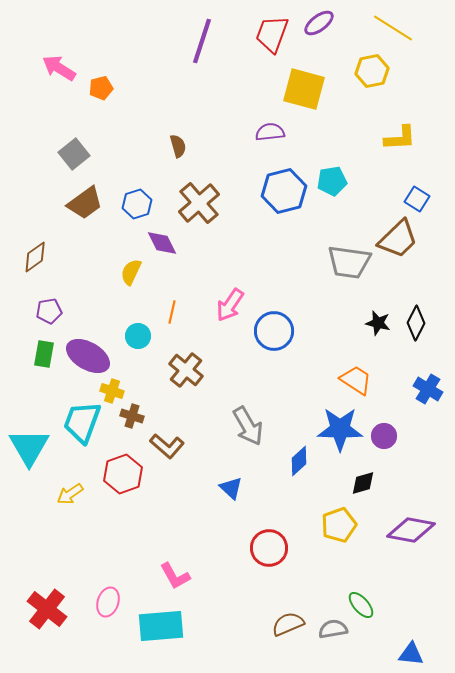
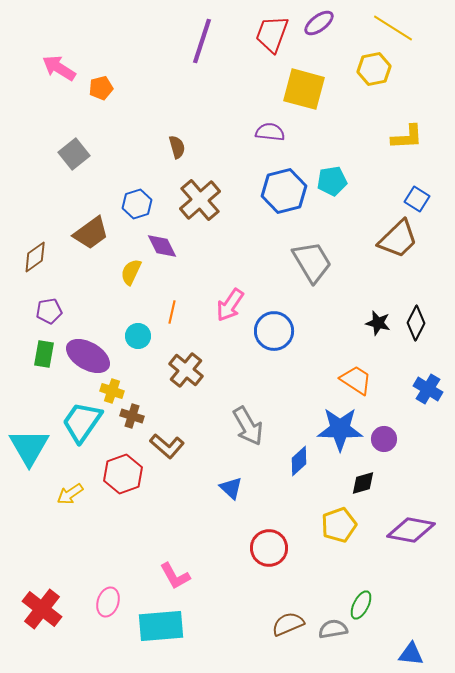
yellow hexagon at (372, 71): moved 2 px right, 2 px up
purple semicircle at (270, 132): rotated 12 degrees clockwise
yellow L-shape at (400, 138): moved 7 px right, 1 px up
brown semicircle at (178, 146): moved 1 px left, 1 px down
brown trapezoid at (85, 203): moved 6 px right, 30 px down
brown cross at (199, 203): moved 1 px right, 3 px up
purple diamond at (162, 243): moved 3 px down
gray trapezoid at (349, 262): moved 37 px left; rotated 129 degrees counterclockwise
cyan trapezoid at (82, 422): rotated 15 degrees clockwise
purple circle at (384, 436): moved 3 px down
green ellipse at (361, 605): rotated 68 degrees clockwise
red cross at (47, 609): moved 5 px left
